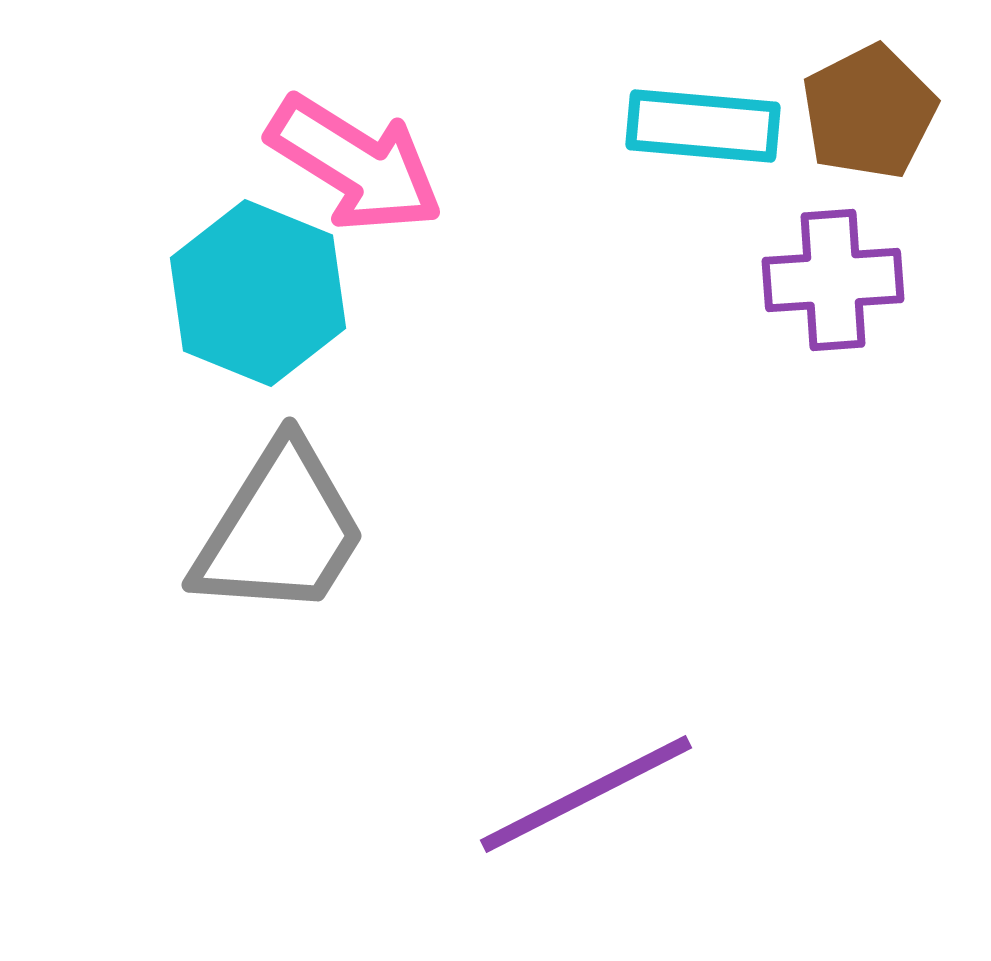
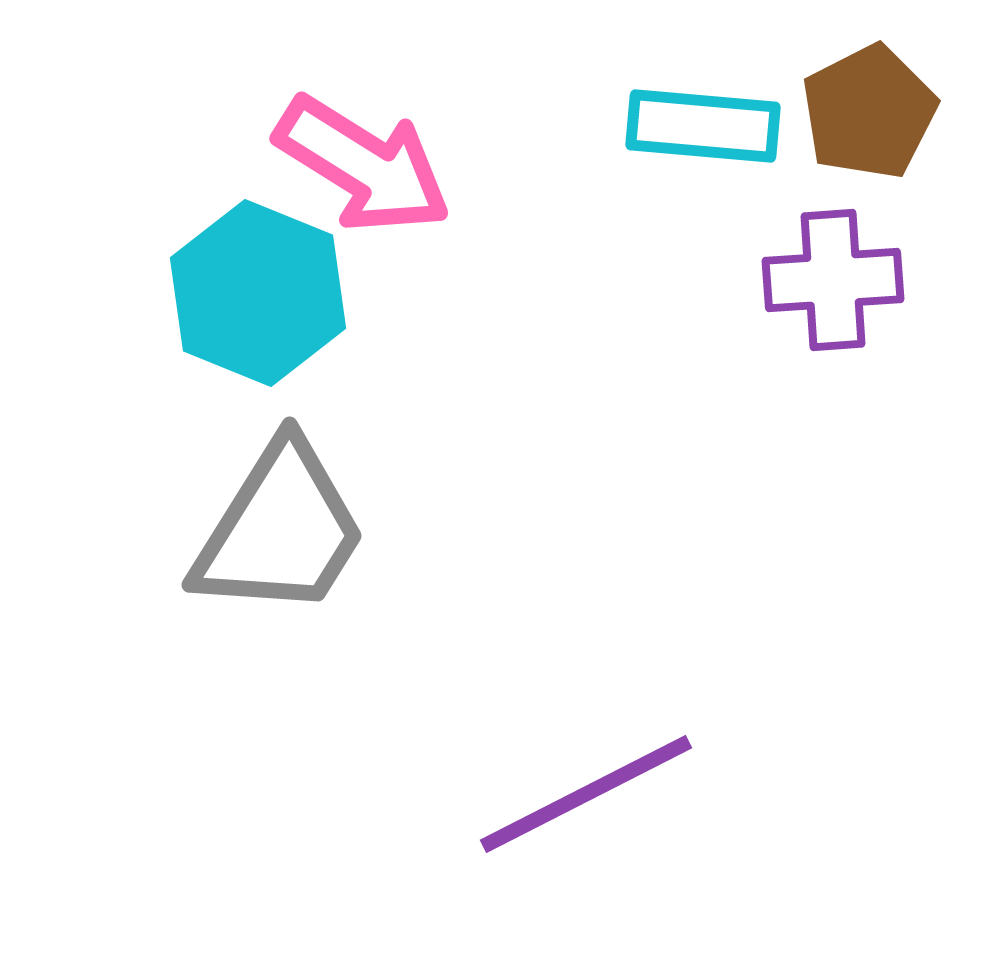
pink arrow: moved 8 px right, 1 px down
